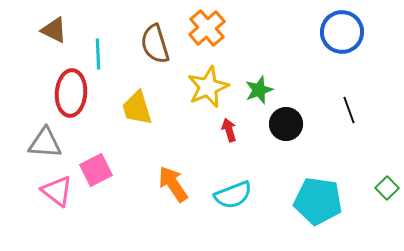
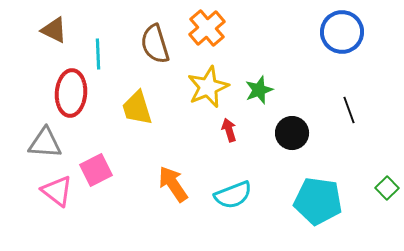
black circle: moved 6 px right, 9 px down
